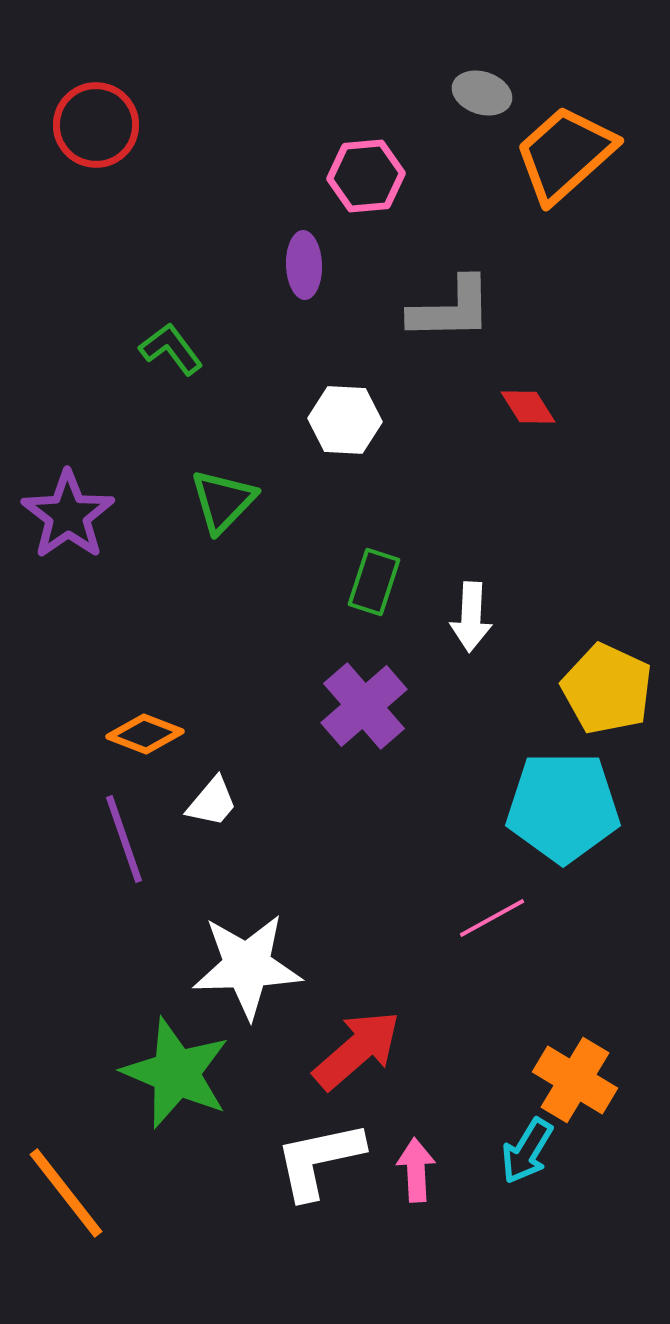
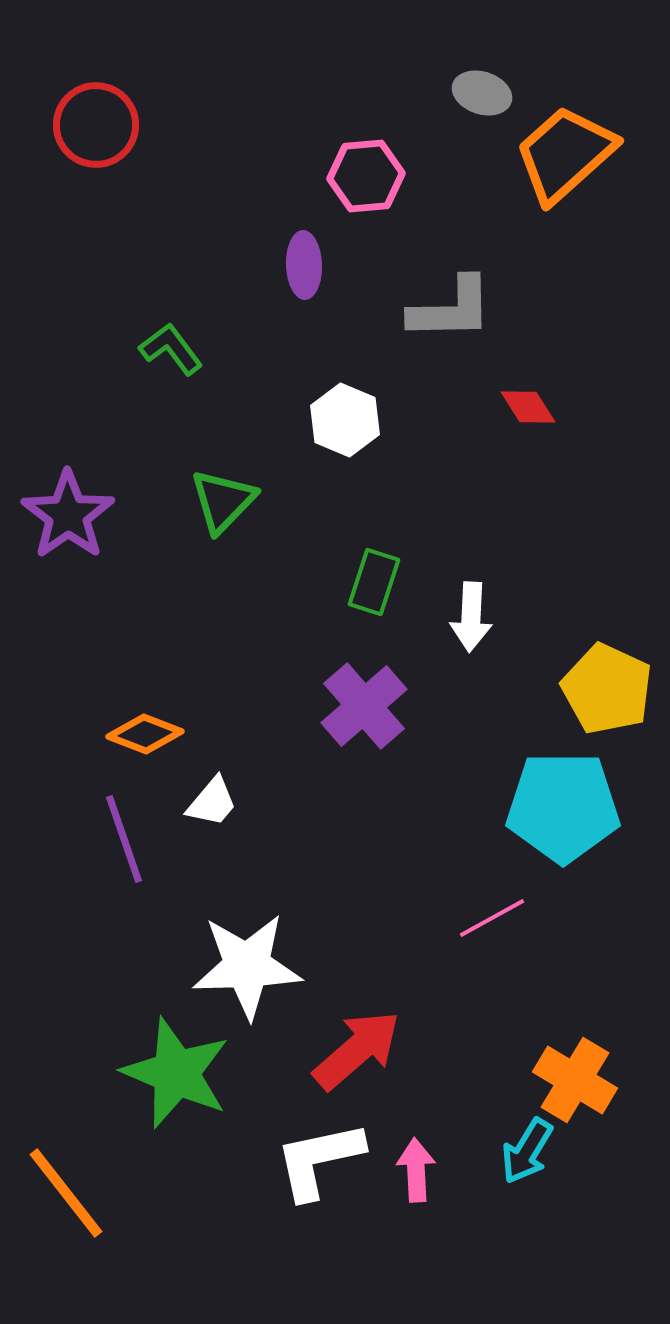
white hexagon: rotated 20 degrees clockwise
